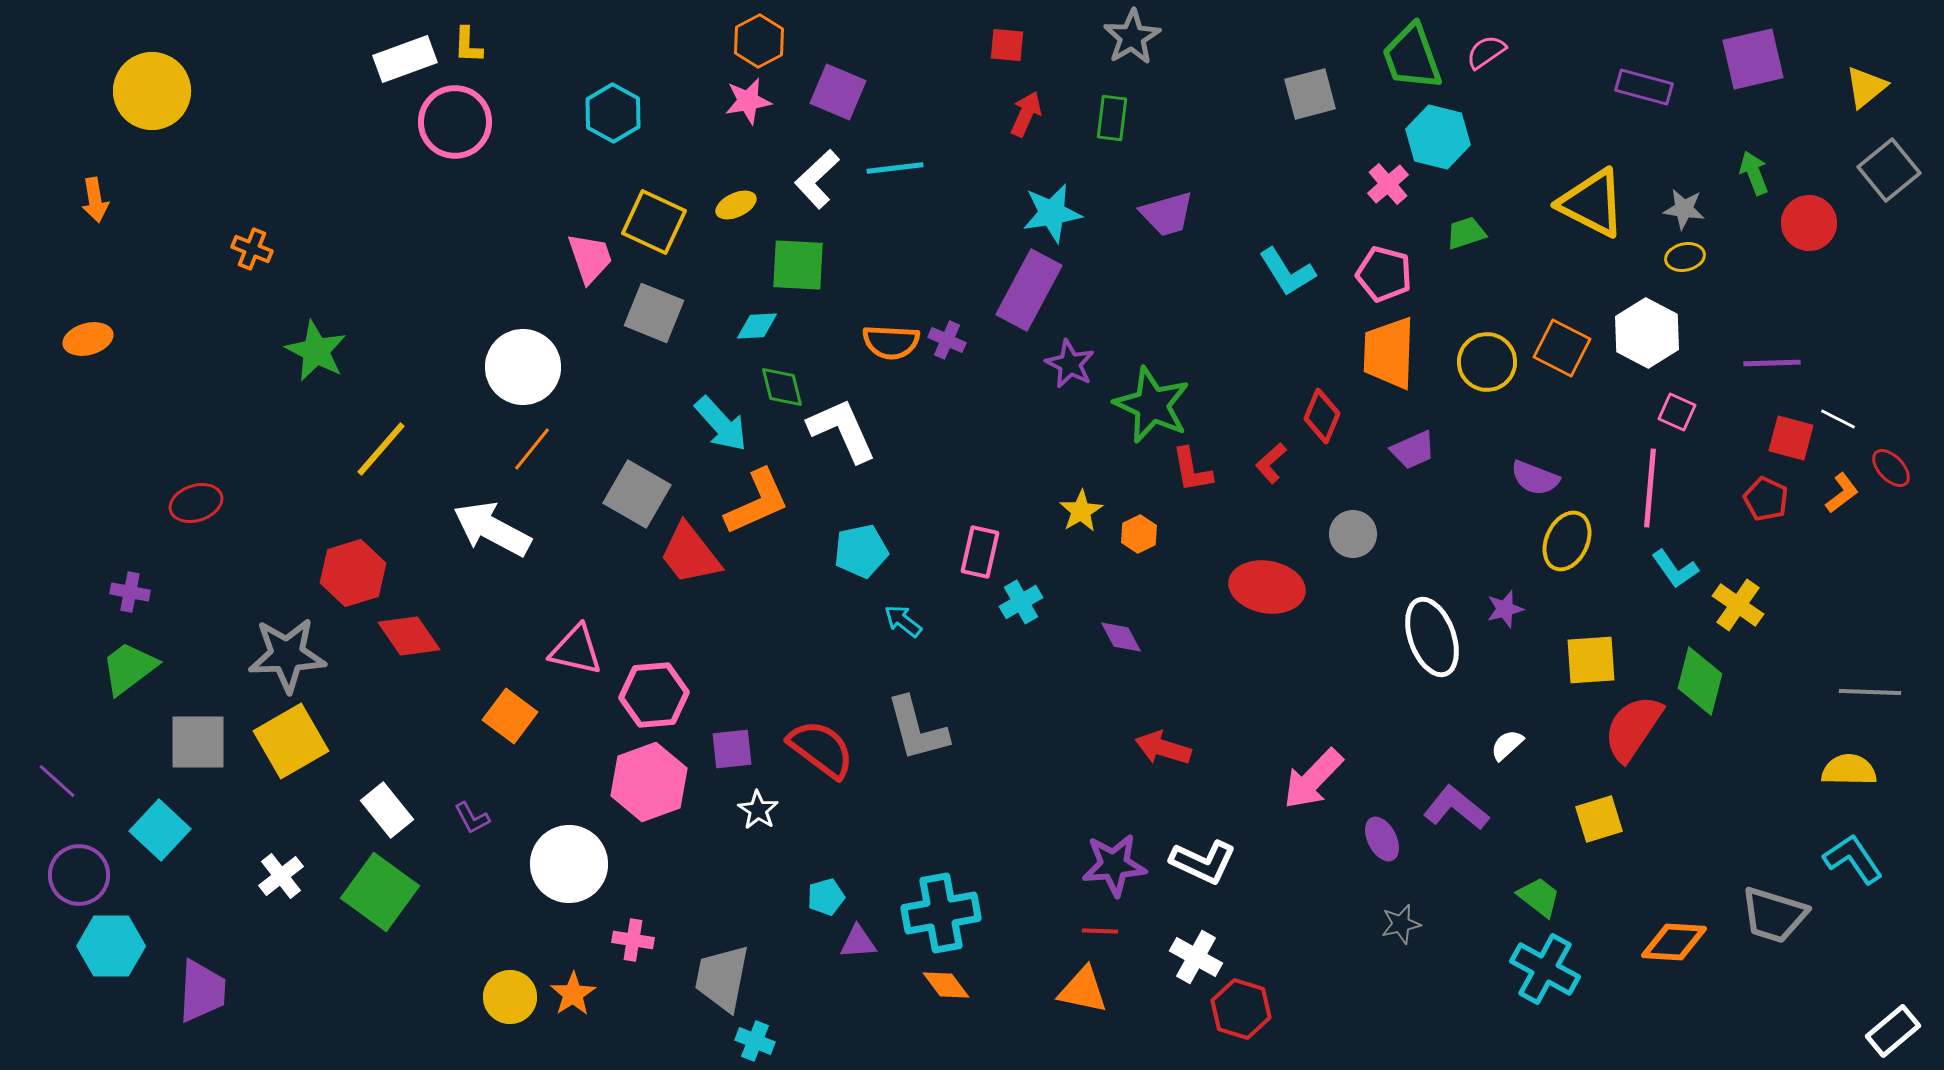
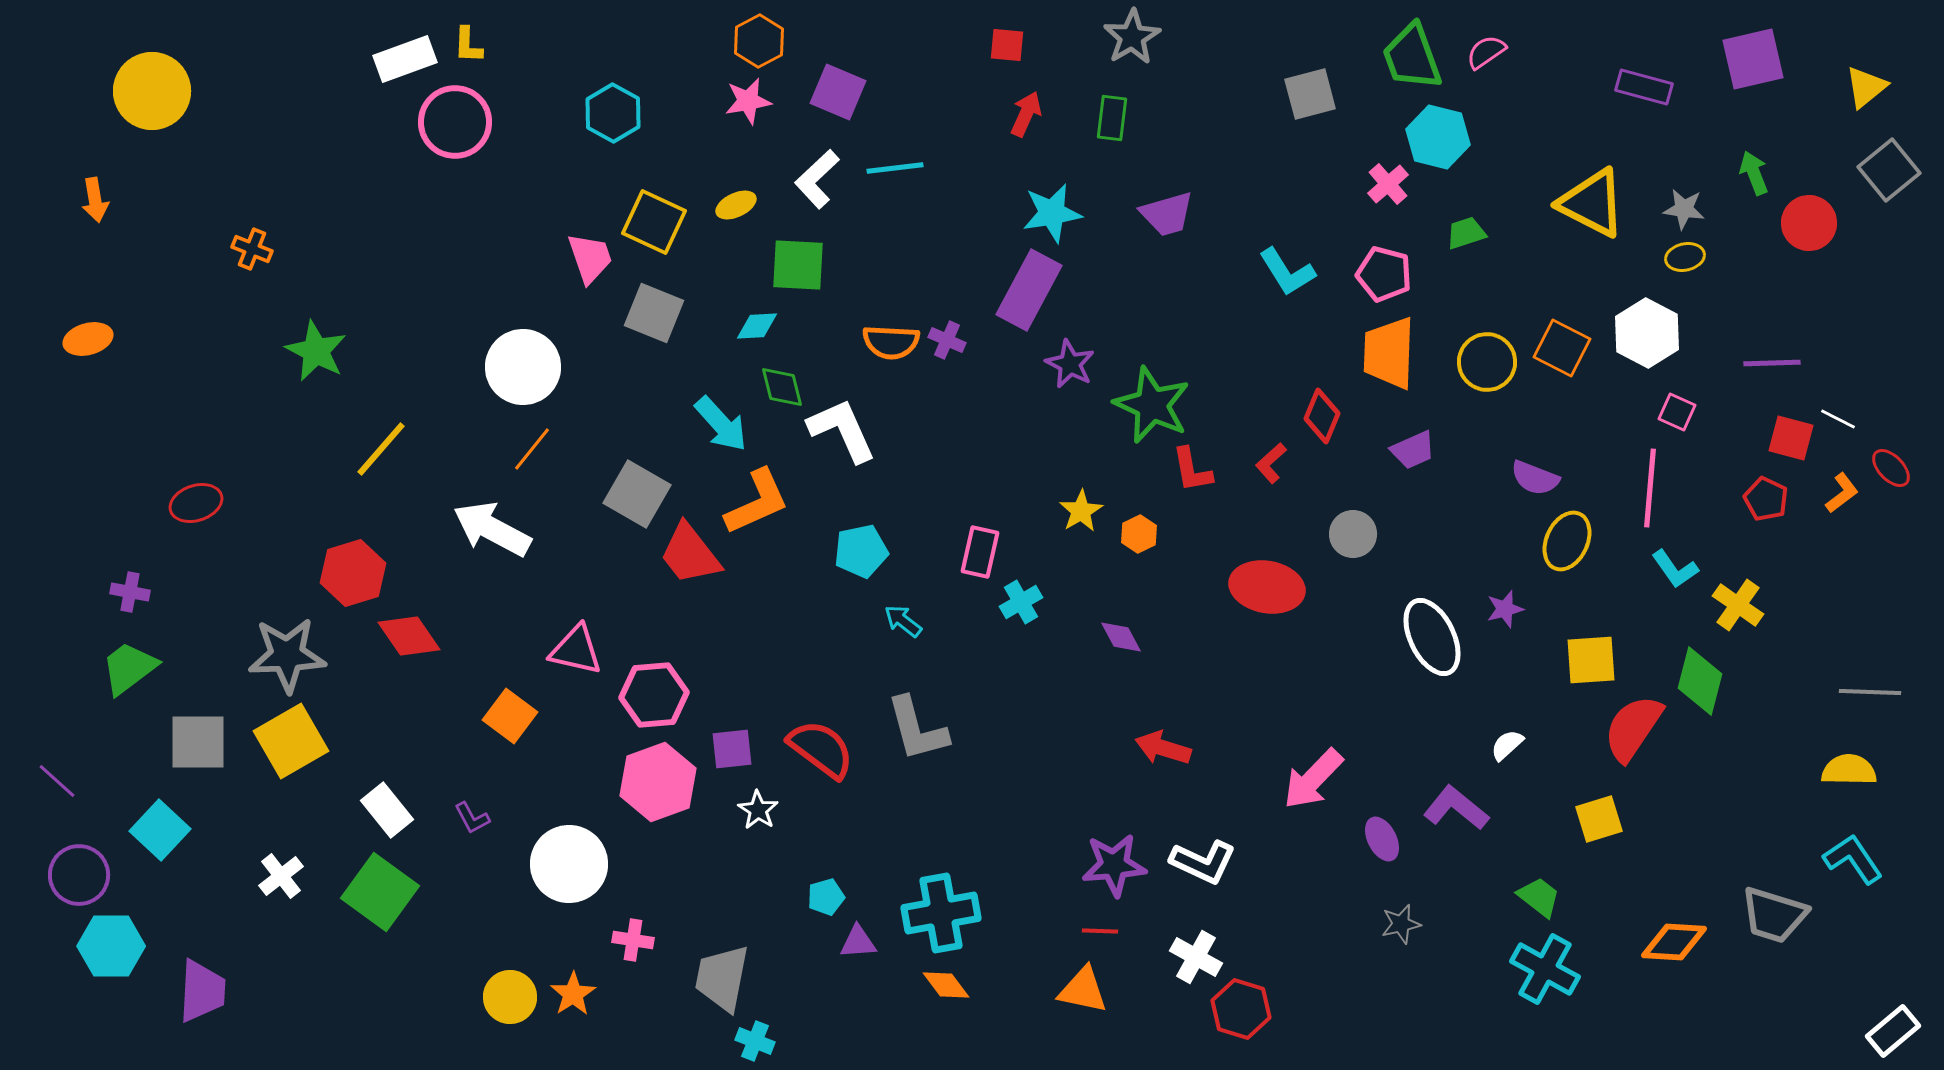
white ellipse at (1432, 637): rotated 6 degrees counterclockwise
pink hexagon at (649, 782): moved 9 px right
